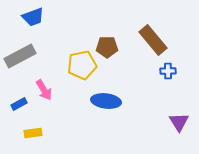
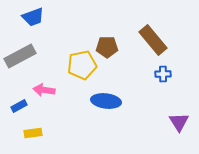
blue cross: moved 5 px left, 3 px down
pink arrow: rotated 130 degrees clockwise
blue rectangle: moved 2 px down
